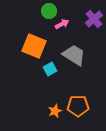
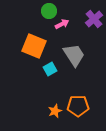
gray trapezoid: rotated 25 degrees clockwise
